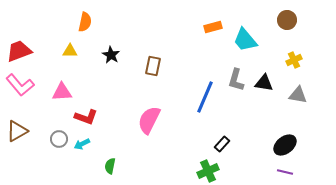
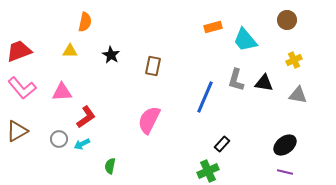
pink L-shape: moved 2 px right, 3 px down
red L-shape: rotated 55 degrees counterclockwise
